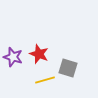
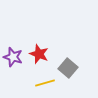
gray square: rotated 24 degrees clockwise
yellow line: moved 3 px down
